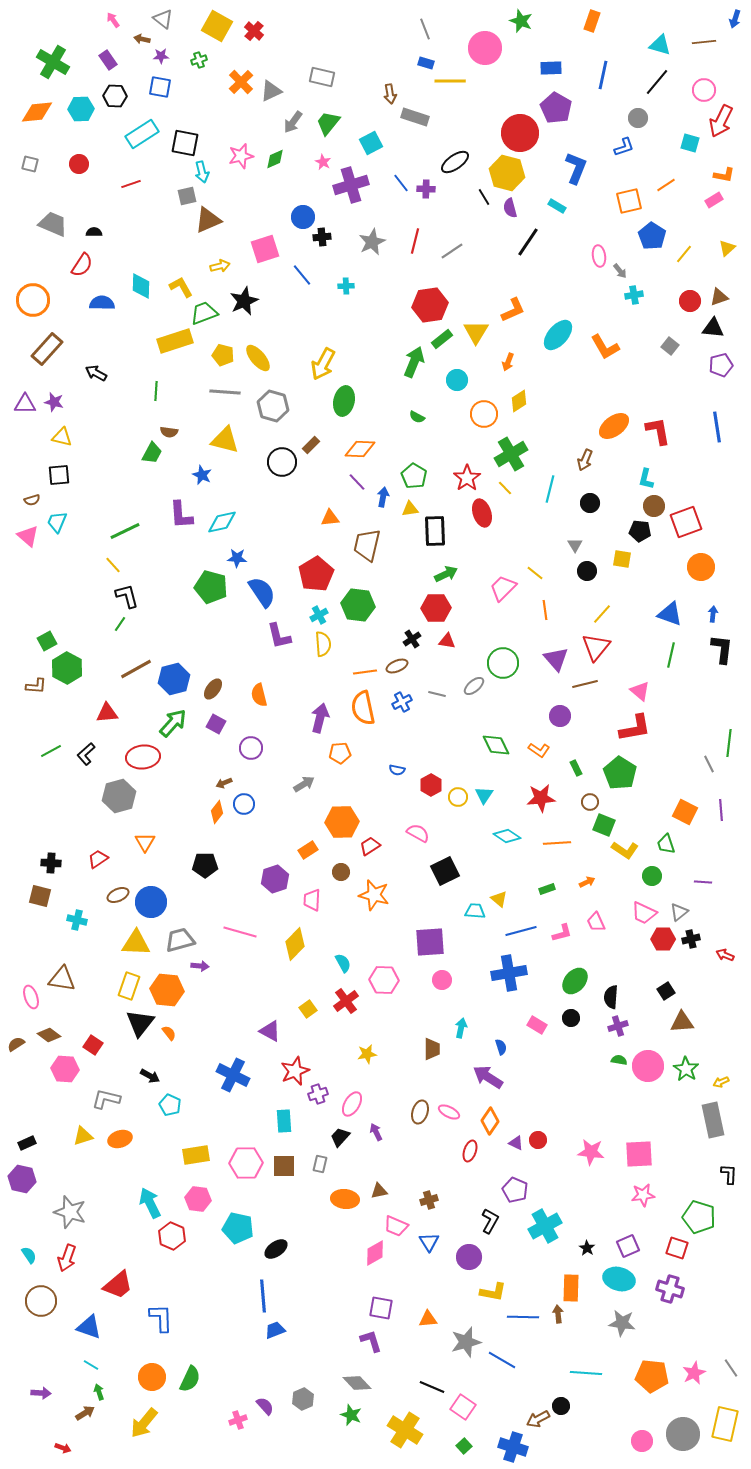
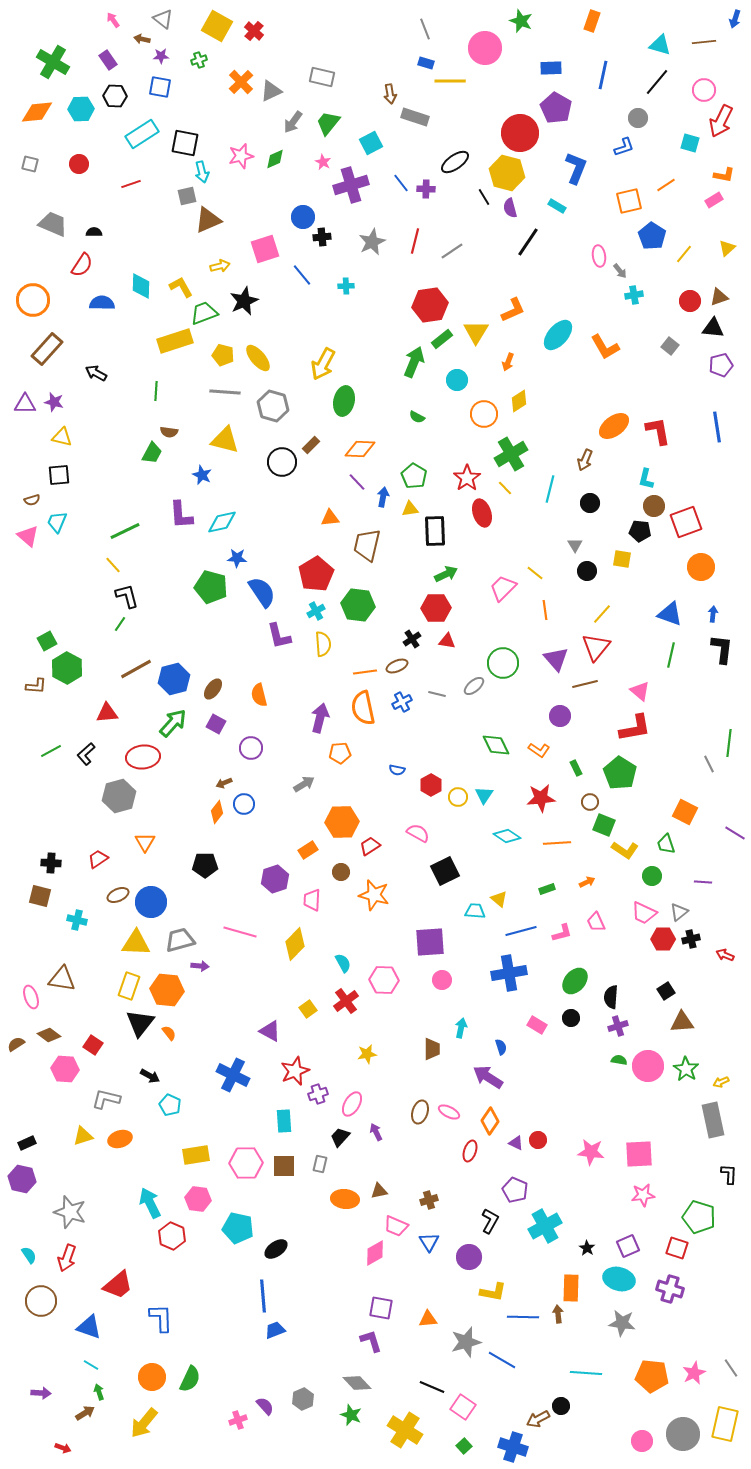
cyan cross at (319, 615): moved 3 px left, 4 px up
purple line at (721, 810): moved 14 px right, 23 px down; rotated 55 degrees counterclockwise
